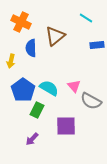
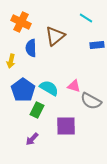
pink triangle: rotated 32 degrees counterclockwise
